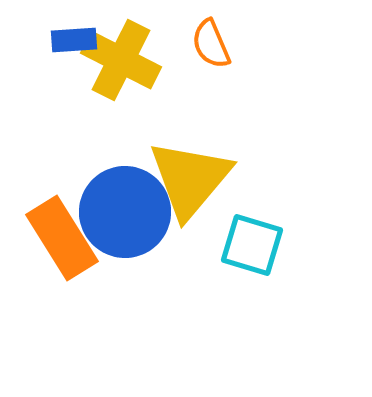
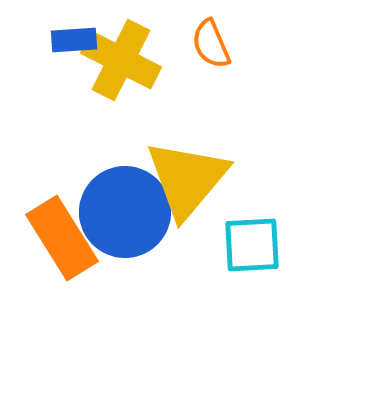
yellow triangle: moved 3 px left
cyan square: rotated 20 degrees counterclockwise
